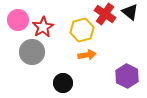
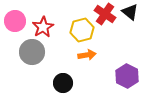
pink circle: moved 3 px left, 1 px down
